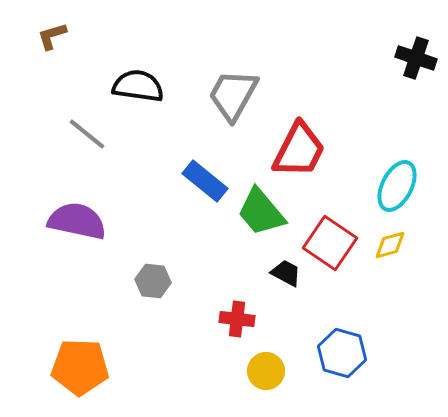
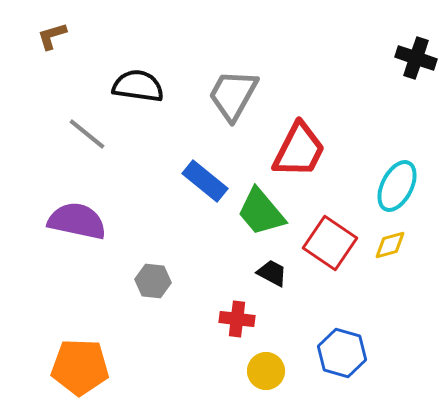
black trapezoid: moved 14 px left
